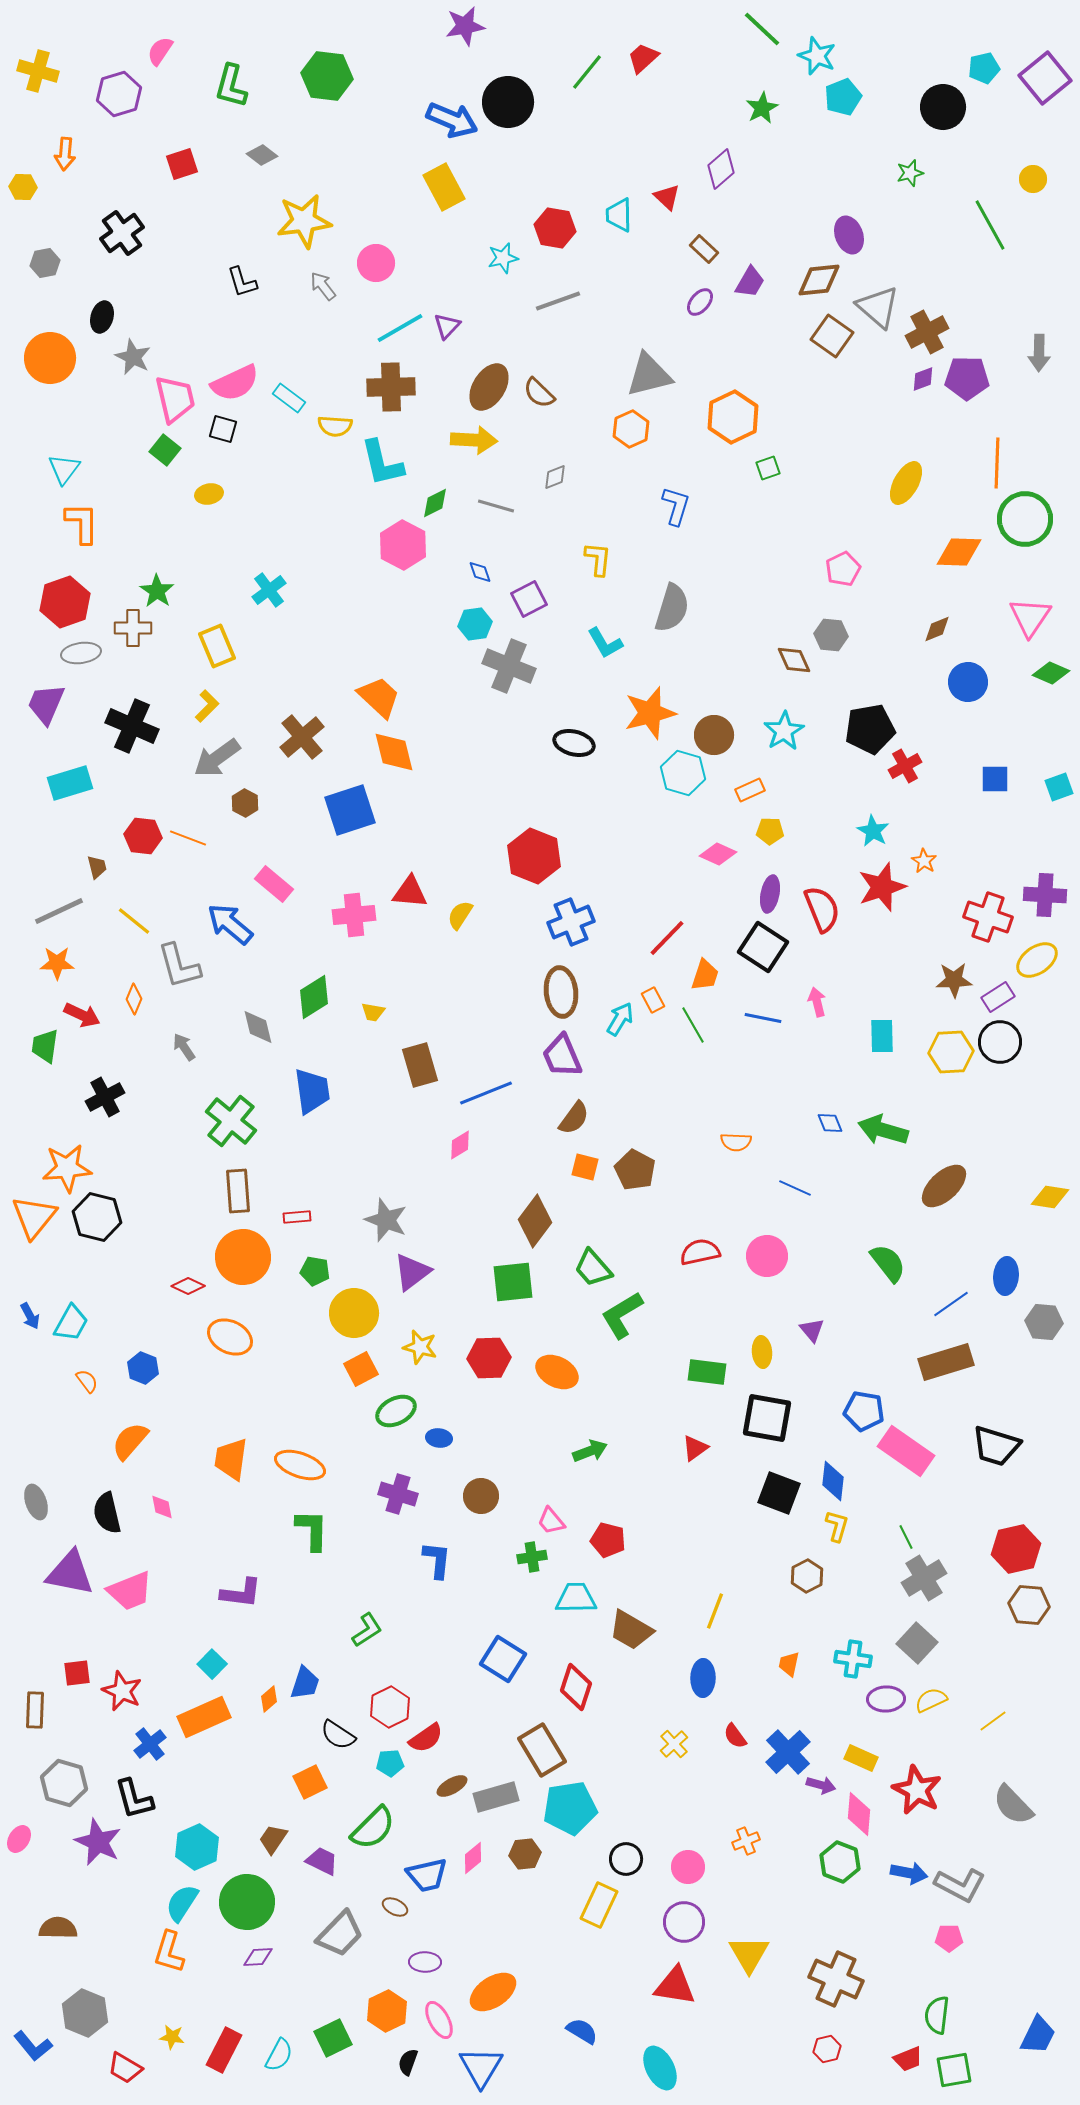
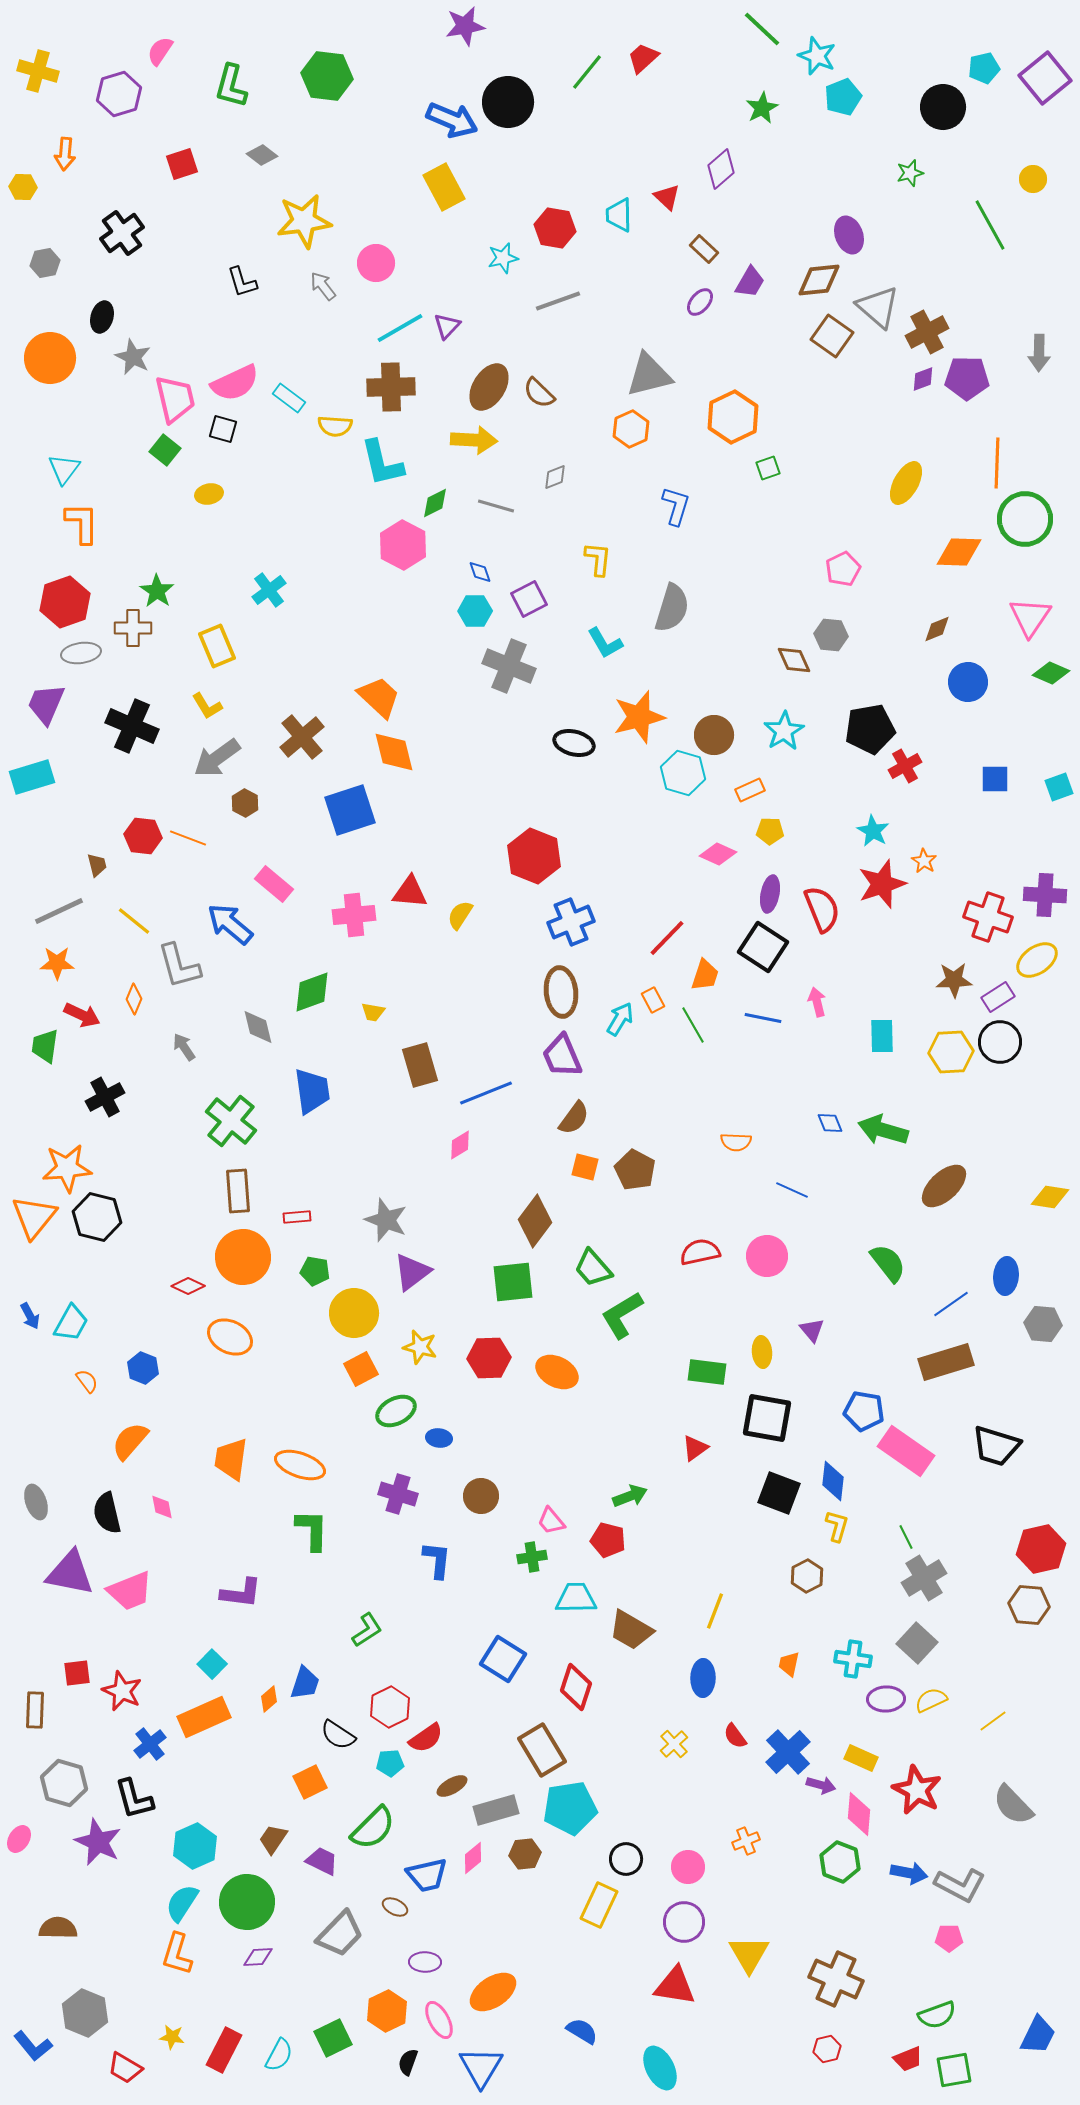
cyan hexagon at (475, 624): moved 13 px up; rotated 8 degrees clockwise
yellow L-shape at (207, 706): rotated 104 degrees clockwise
orange star at (650, 713): moved 11 px left, 4 px down
cyan rectangle at (70, 783): moved 38 px left, 6 px up
brown trapezoid at (97, 867): moved 2 px up
red star at (882, 887): moved 3 px up
green diamond at (314, 997): moved 2 px left, 5 px up; rotated 12 degrees clockwise
blue line at (795, 1188): moved 3 px left, 2 px down
gray hexagon at (1044, 1322): moved 1 px left, 2 px down
green arrow at (590, 1451): moved 40 px right, 45 px down
red hexagon at (1016, 1549): moved 25 px right
gray rectangle at (496, 1797): moved 13 px down
cyan hexagon at (197, 1847): moved 2 px left, 1 px up
orange L-shape at (169, 1952): moved 8 px right, 2 px down
green semicircle at (937, 2015): rotated 117 degrees counterclockwise
